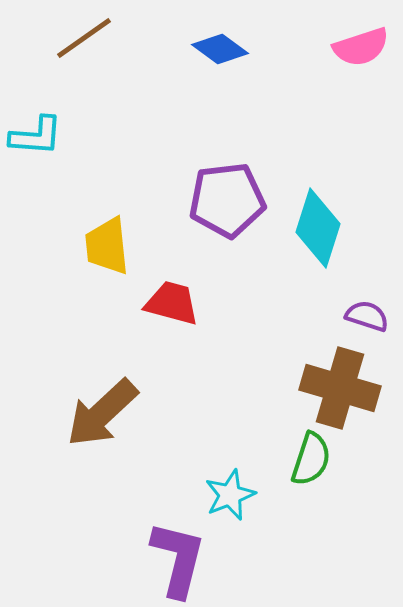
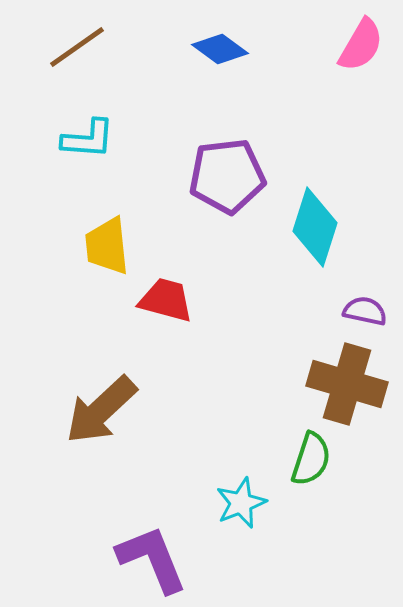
brown line: moved 7 px left, 9 px down
pink semicircle: moved 2 px up; rotated 42 degrees counterclockwise
cyan L-shape: moved 52 px right, 3 px down
purple pentagon: moved 24 px up
cyan diamond: moved 3 px left, 1 px up
red trapezoid: moved 6 px left, 3 px up
purple semicircle: moved 2 px left, 5 px up; rotated 6 degrees counterclockwise
brown cross: moved 7 px right, 4 px up
brown arrow: moved 1 px left, 3 px up
cyan star: moved 11 px right, 8 px down
purple L-shape: moved 26 px left; rotated 36 degrees counterclockwise
